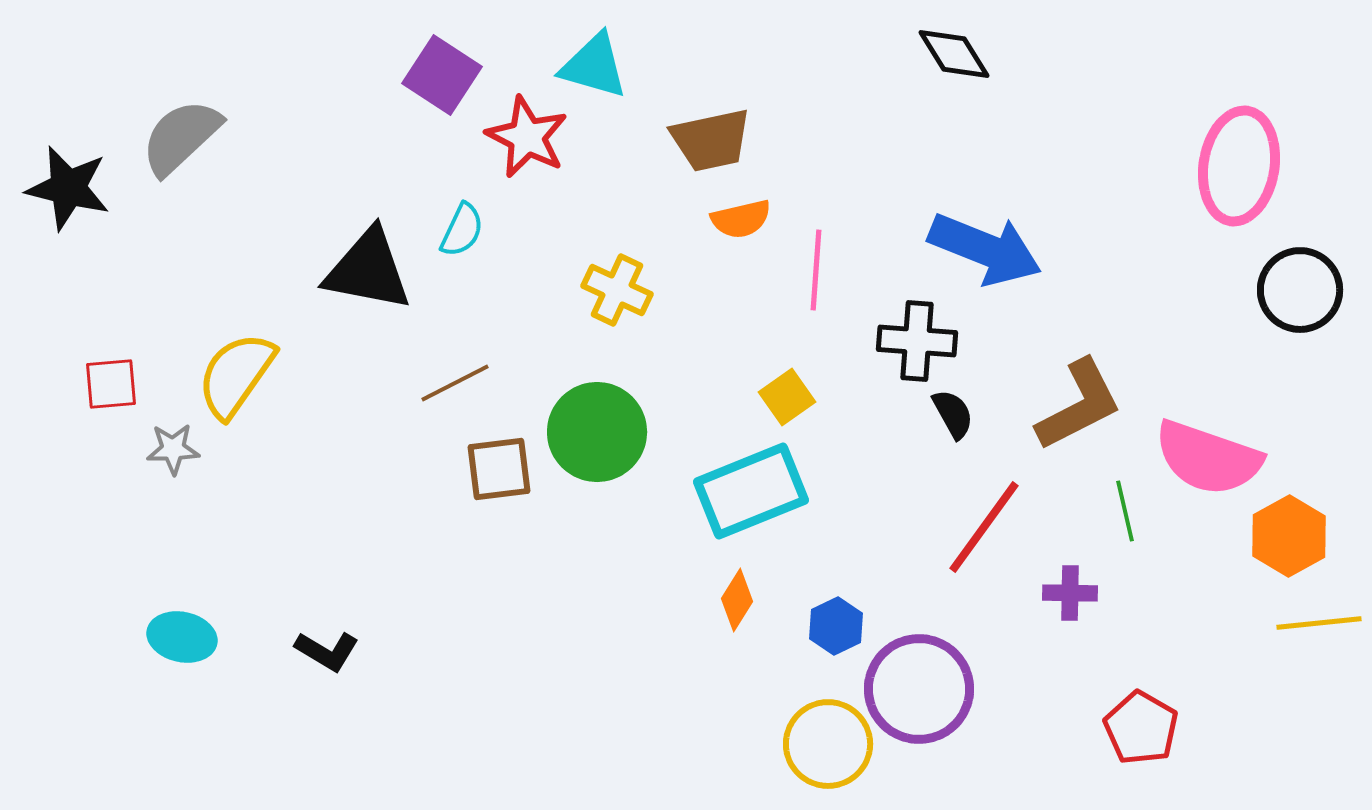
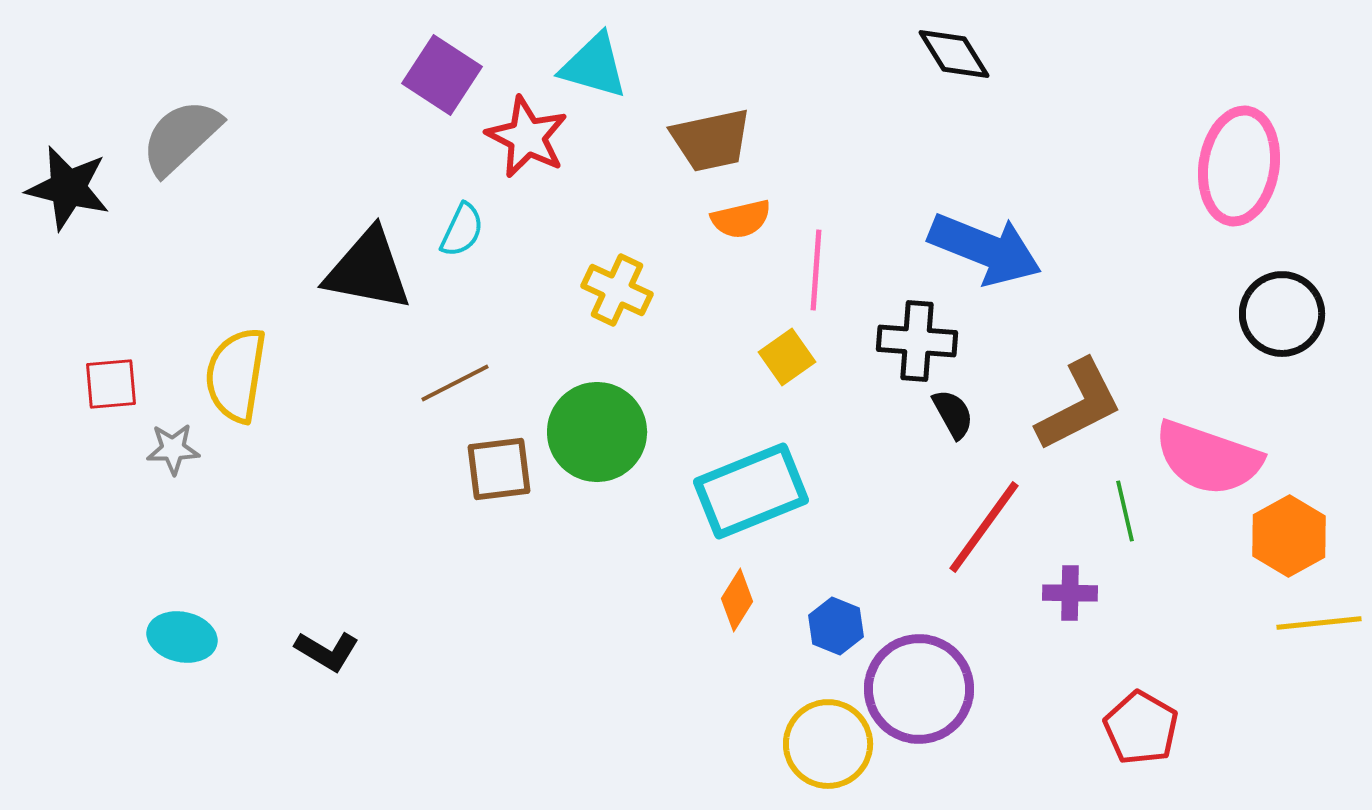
black circle: moved 18 px left, 24 px down
yellow semicircle: rotated 26 degrees counterclockwise
yellow square: moved 40 px up
blue hexagon: rotated 12 degrees counterclockwise
